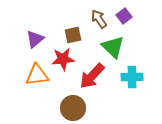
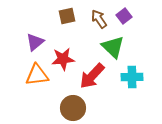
brown square: moved 6 px left, 19 px up
purple triangle: moved 3 px down
